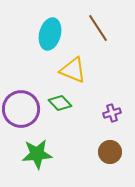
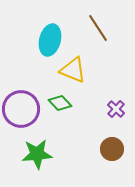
cyan ellipse: moved 6 px down
purple cross: moved 4 px right, 4 px up; rotated 30 degrees counterclockwise
brown circle: moved 2 px right, 3 px up
